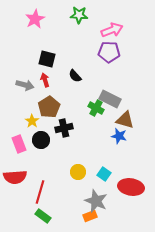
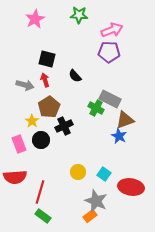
brown triangle: rotated 36 degrees counterclockwise
black cross: moved 2 px up; rotated 12 degrees counterclockwise
blue star: rotated 14 degrees clockwise
orange rectangle: rotated 16 degrees counterclockwise
